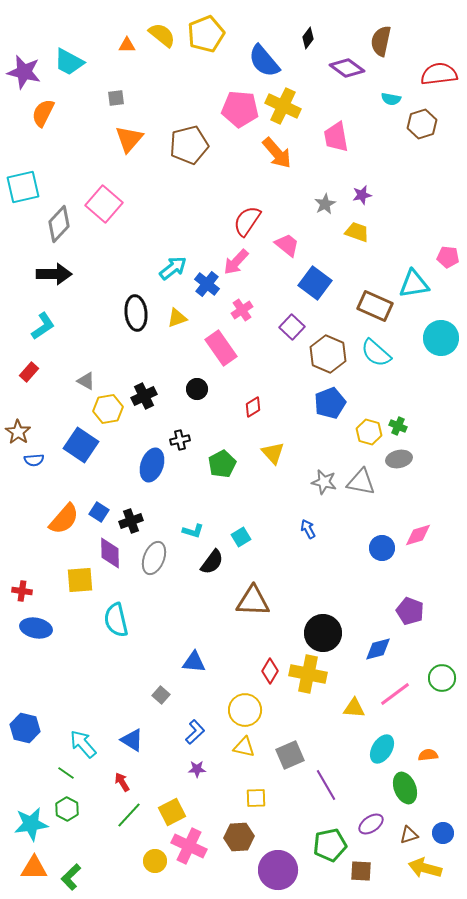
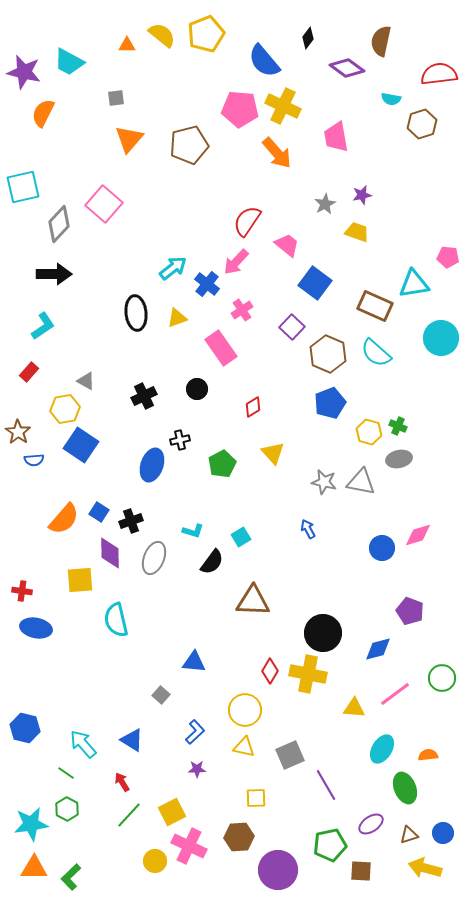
yellow hexagon at (108, 409): moved 43 px left
